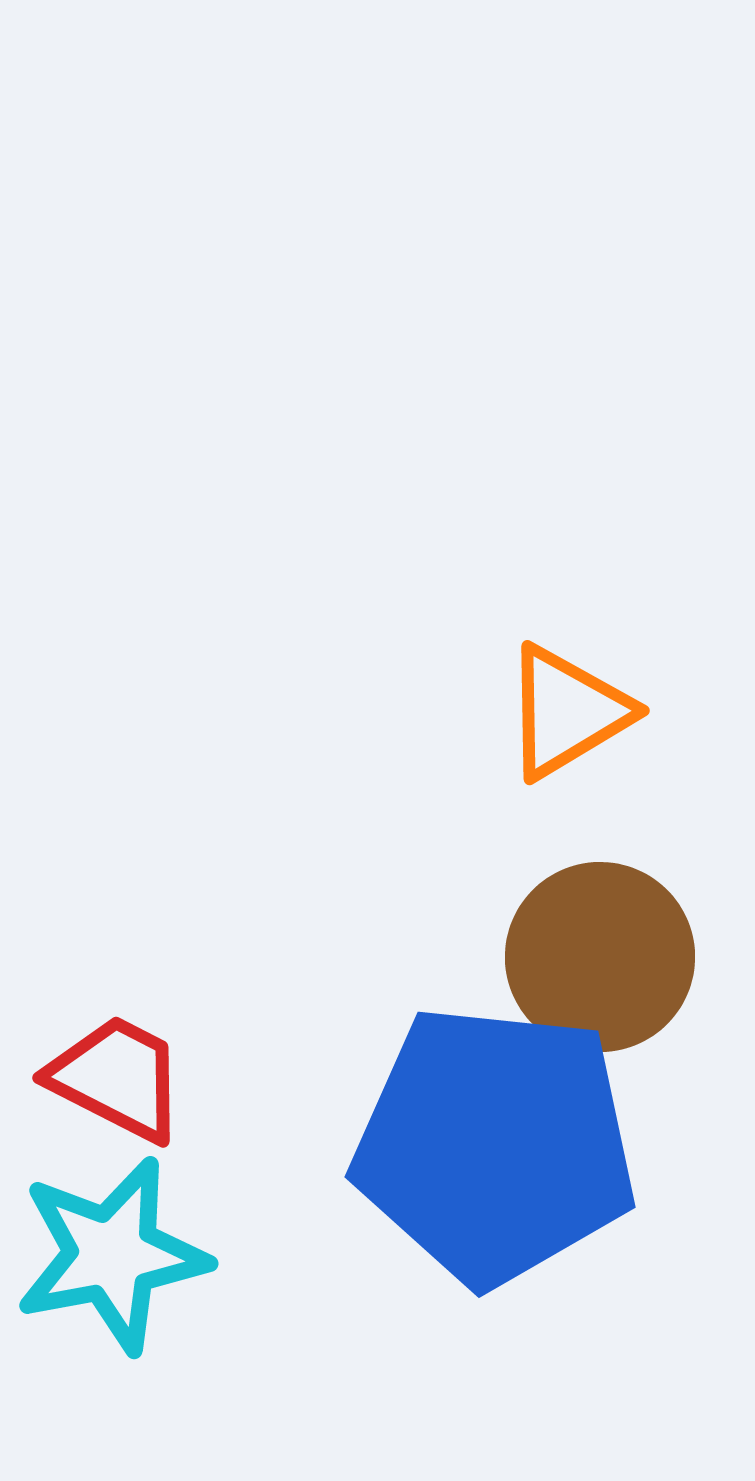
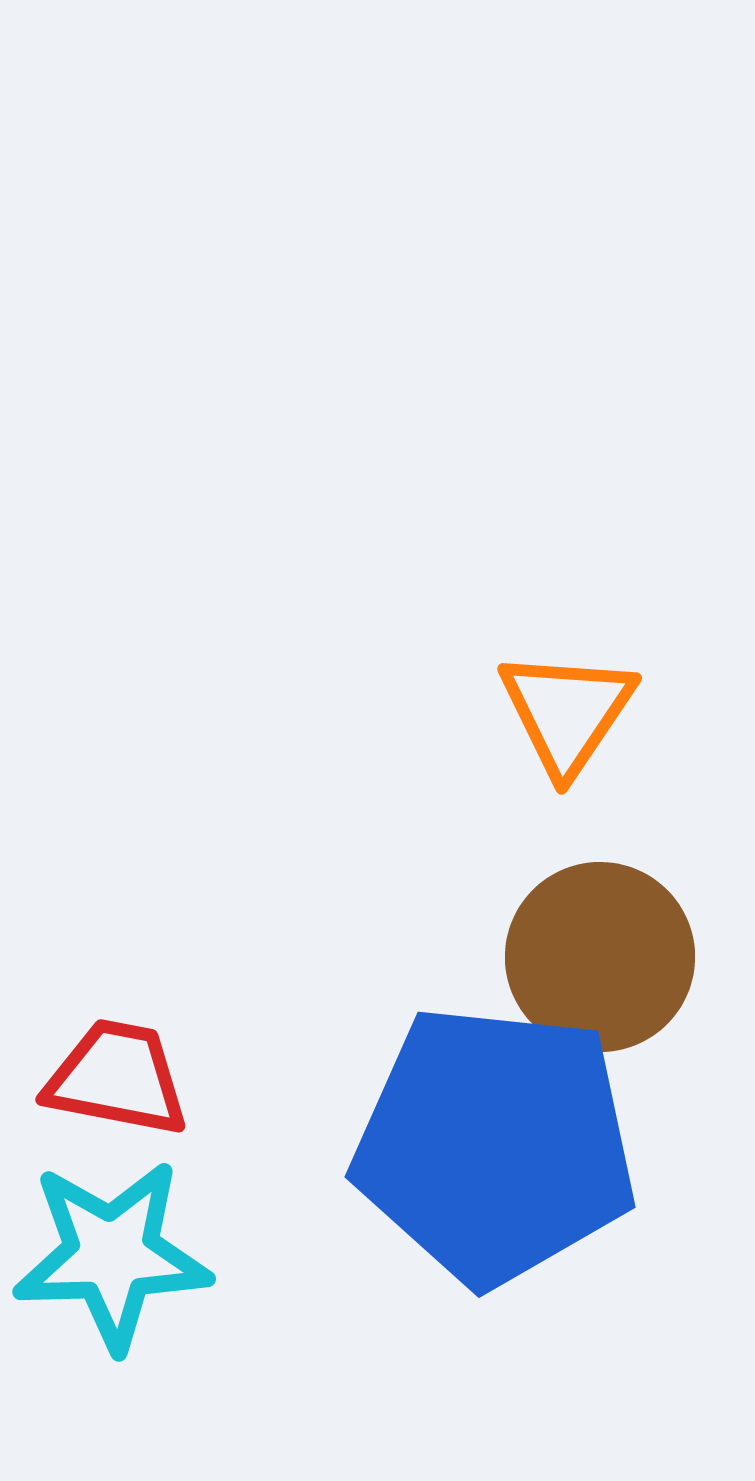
orange triangle: rotated 25 degrees counterclockwise
red trapezoid: rotated 16 degrees counterclockwise
cyan star: rotated 9 degrees clockwise
